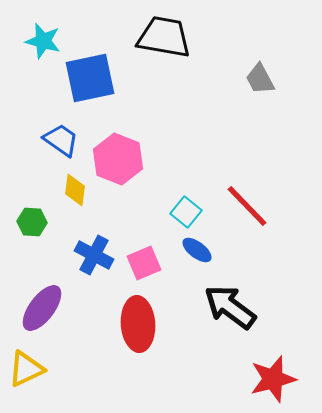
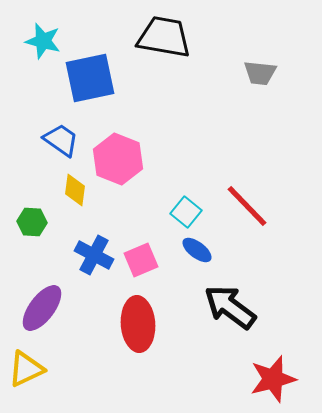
gray trapezoid: moved 6 px up; rotated 56 degrees counterclockwise
pink square: moved 3 px left, 3 px up
